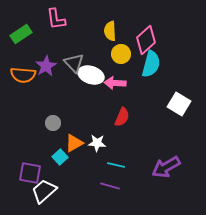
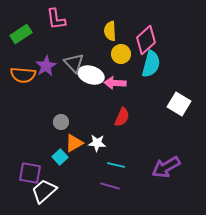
gray circle: moved 8 px right, 1 px up
